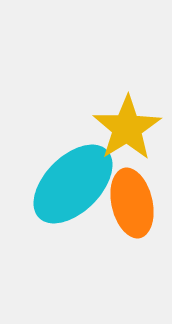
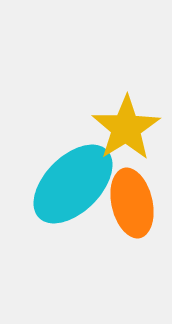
yellow star: moved 1 px left
